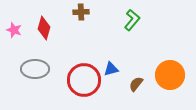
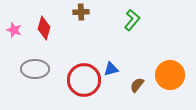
brown semicircle: moved 1 px right, 1 px down
